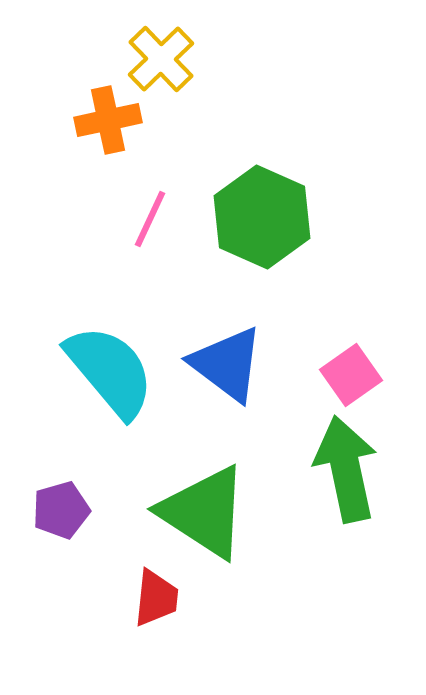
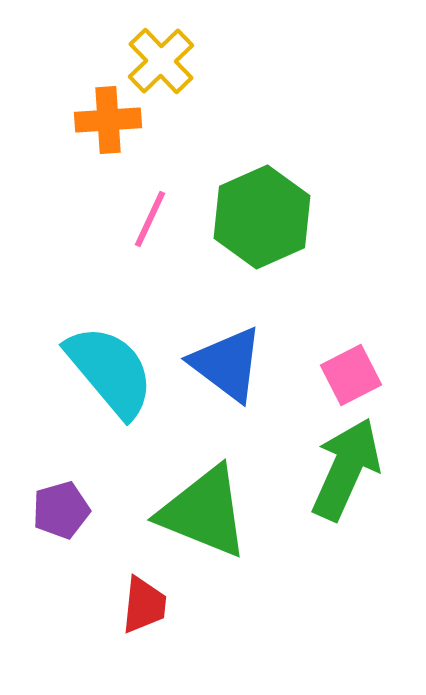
yellow cross: moved 2 px down
orange cross: rotated 8 degrees clockwise
green hexagon: rotated 12 degrees clockwise
pink square: rotated 8 degrees clockwise
green arrow: rotated 36 degrees clockwise
green triangle: rotated 11 degrees counterclockwise
red trapezoid: moved 12 px left, 7 px down
